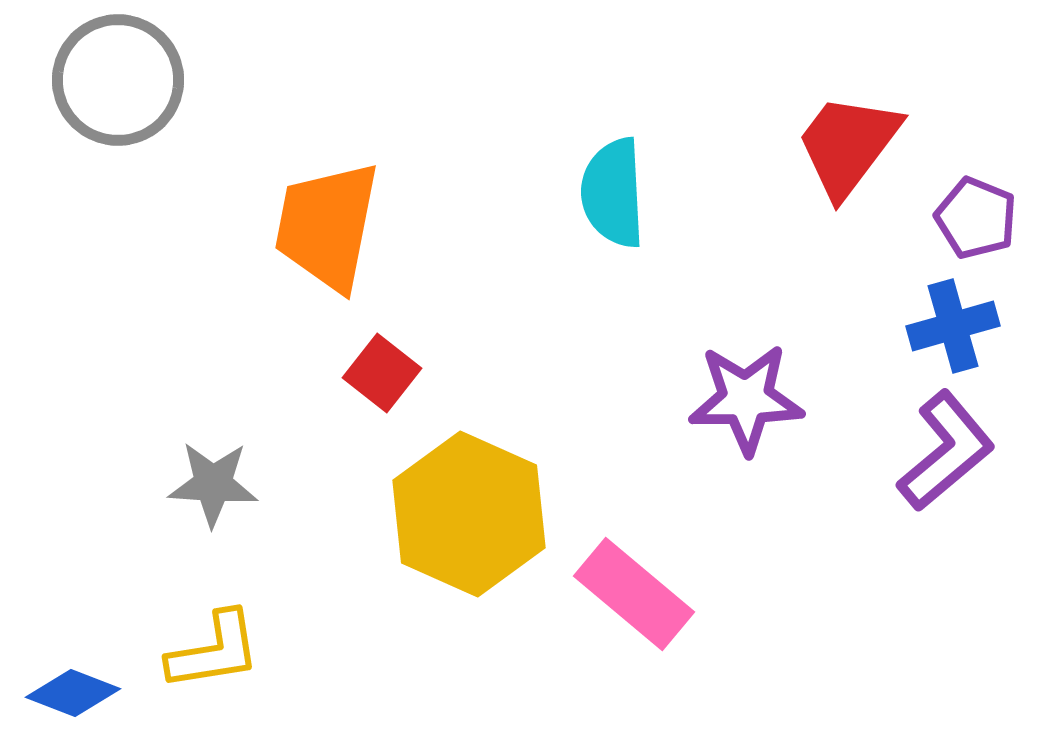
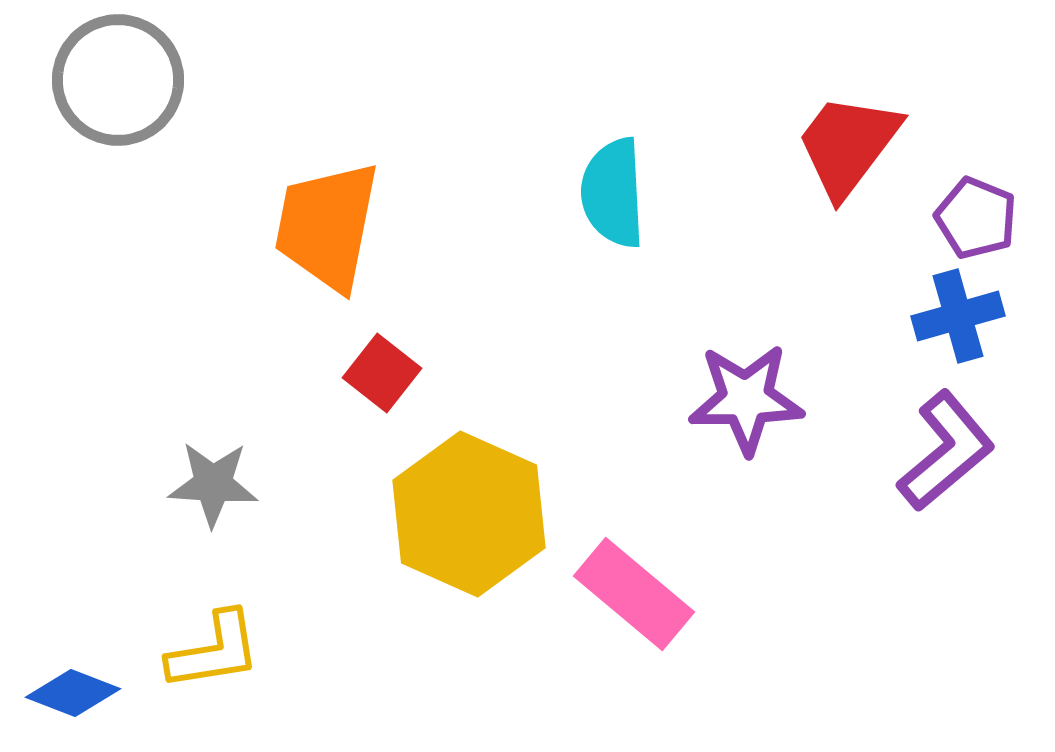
blue cross: moved 5 px right, 10 px up
